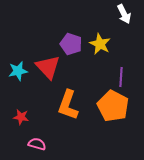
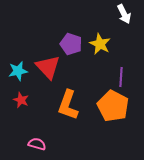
red star: moved 17 px up; rotated 14 degrees clockwise
